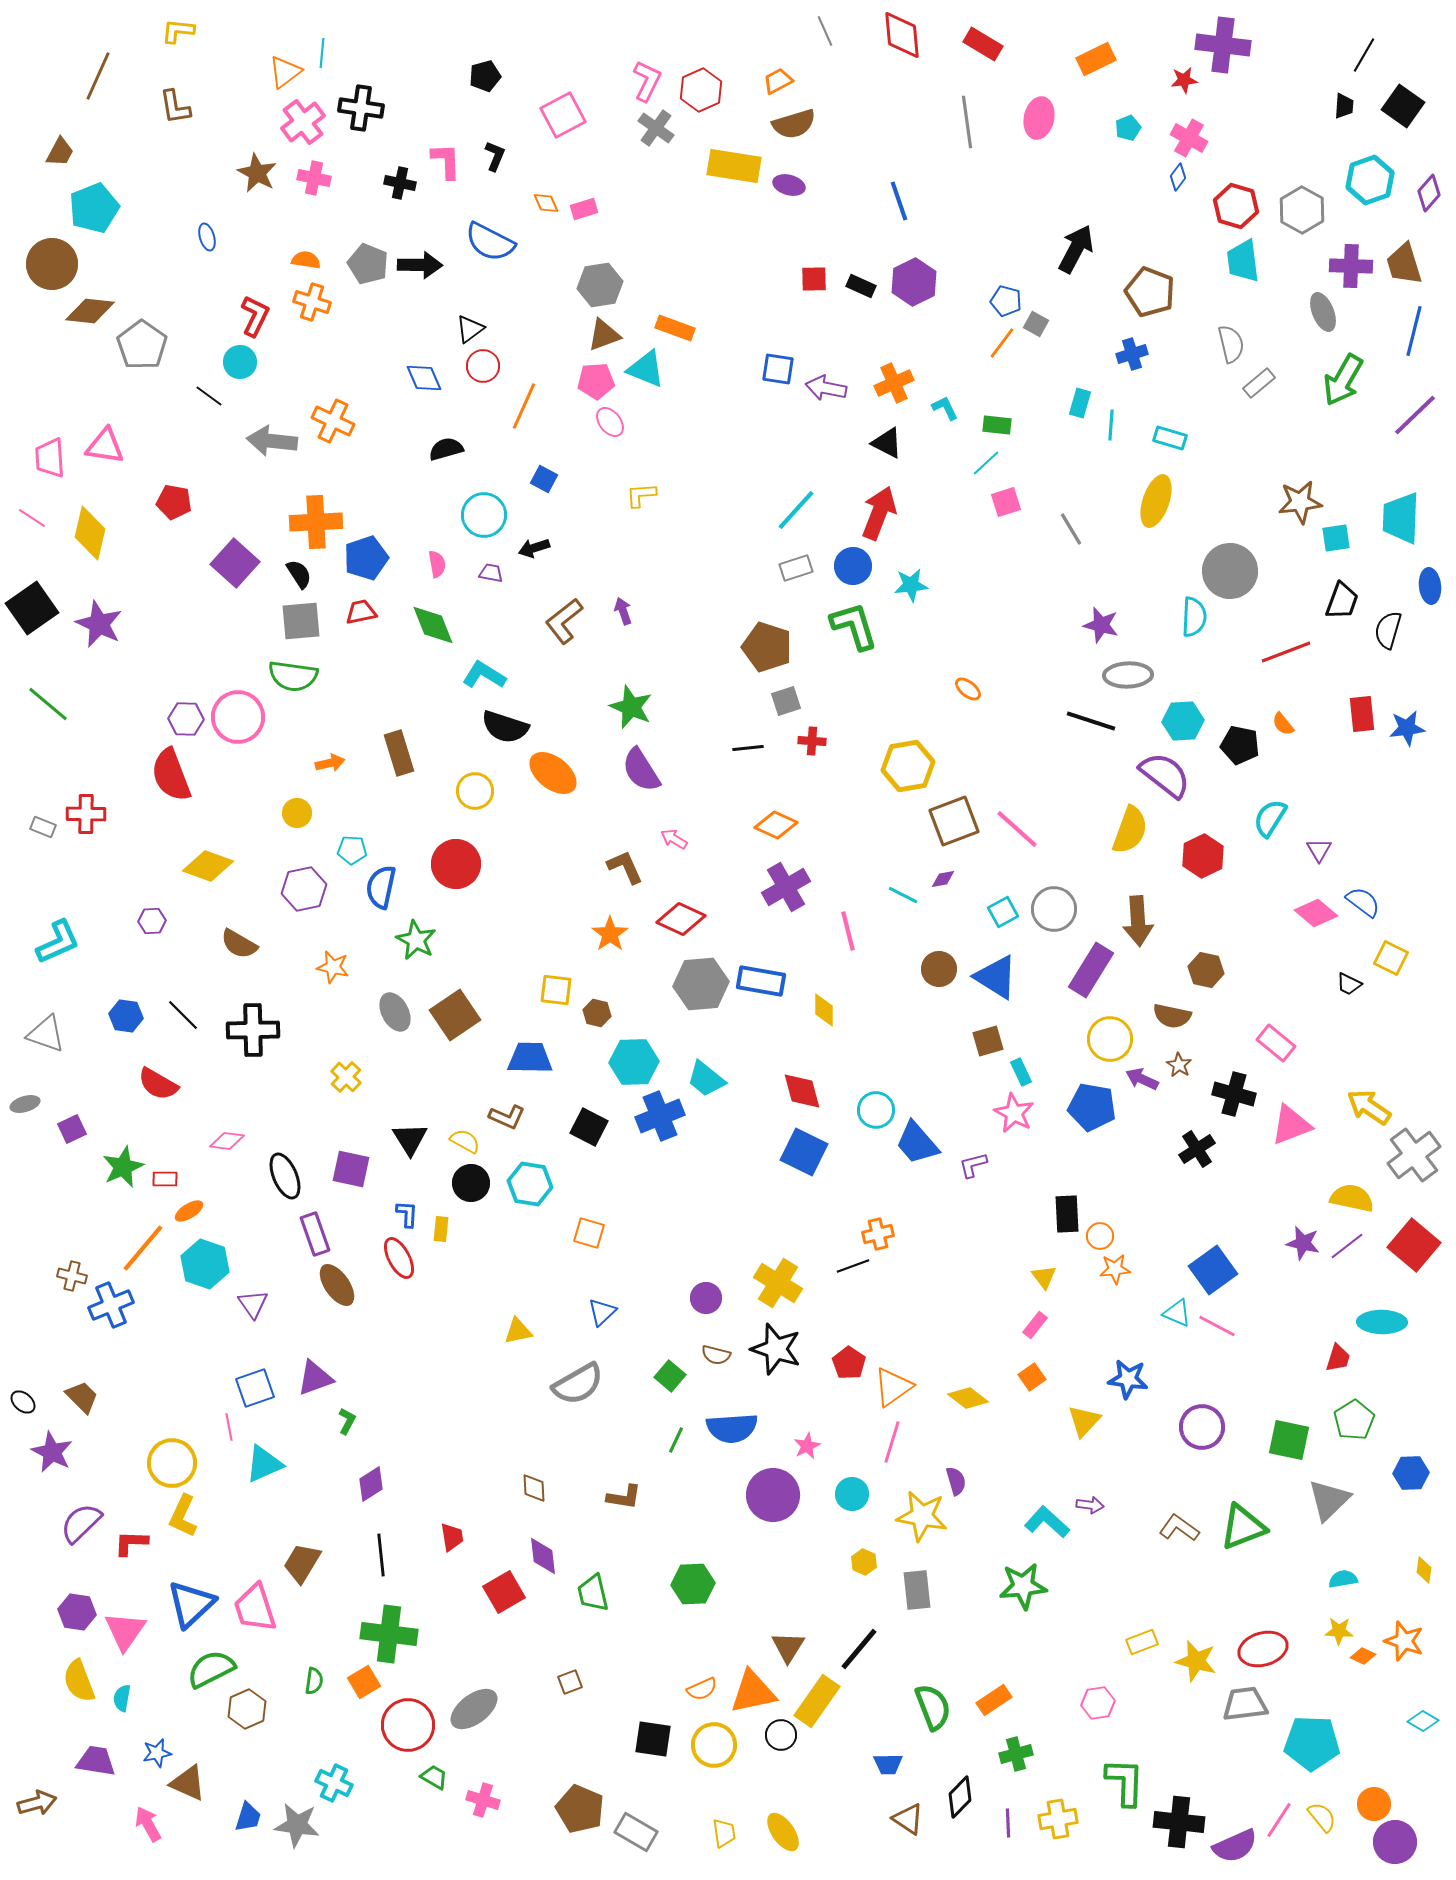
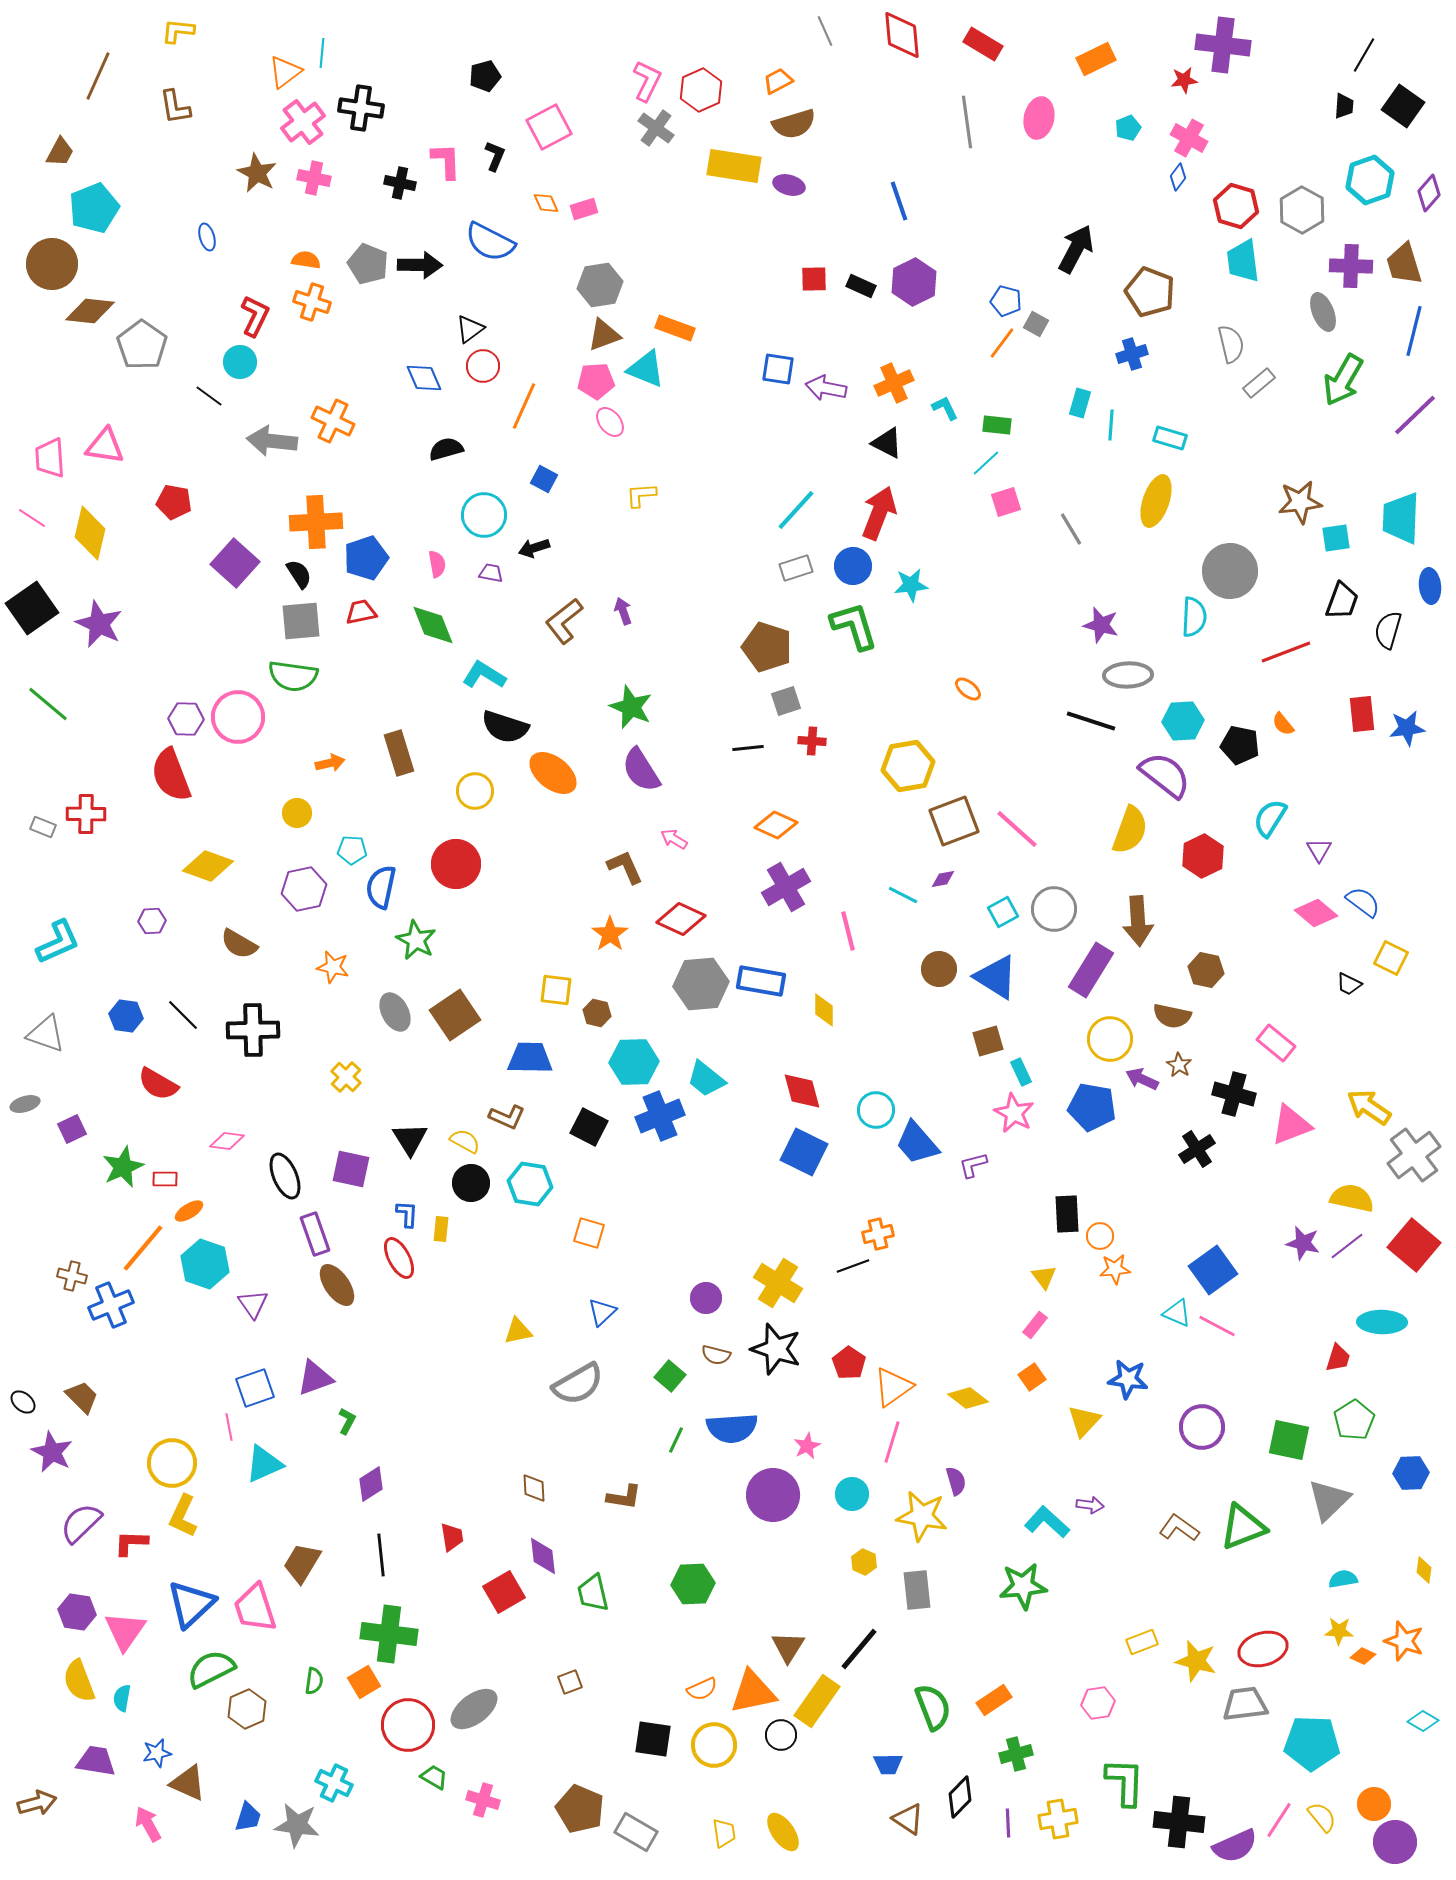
pink square at (563, 115): moved 14 px left, 12 px down
